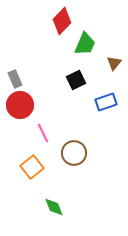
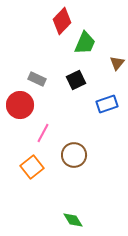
green trapezoid: moved 1 px up
brown triangle: moved 3 px right
gray rectangle: moved 22 px right; rotated 42 degrees counterclockwise
blue rectangle: moved 1 px right, 2 px down
pink line: rotated 54 degrees clockwise
brown circle: moved 2 px down
green diamond: moved 19 px right, 13 px down; rotated 10 degrees counterclockwise
